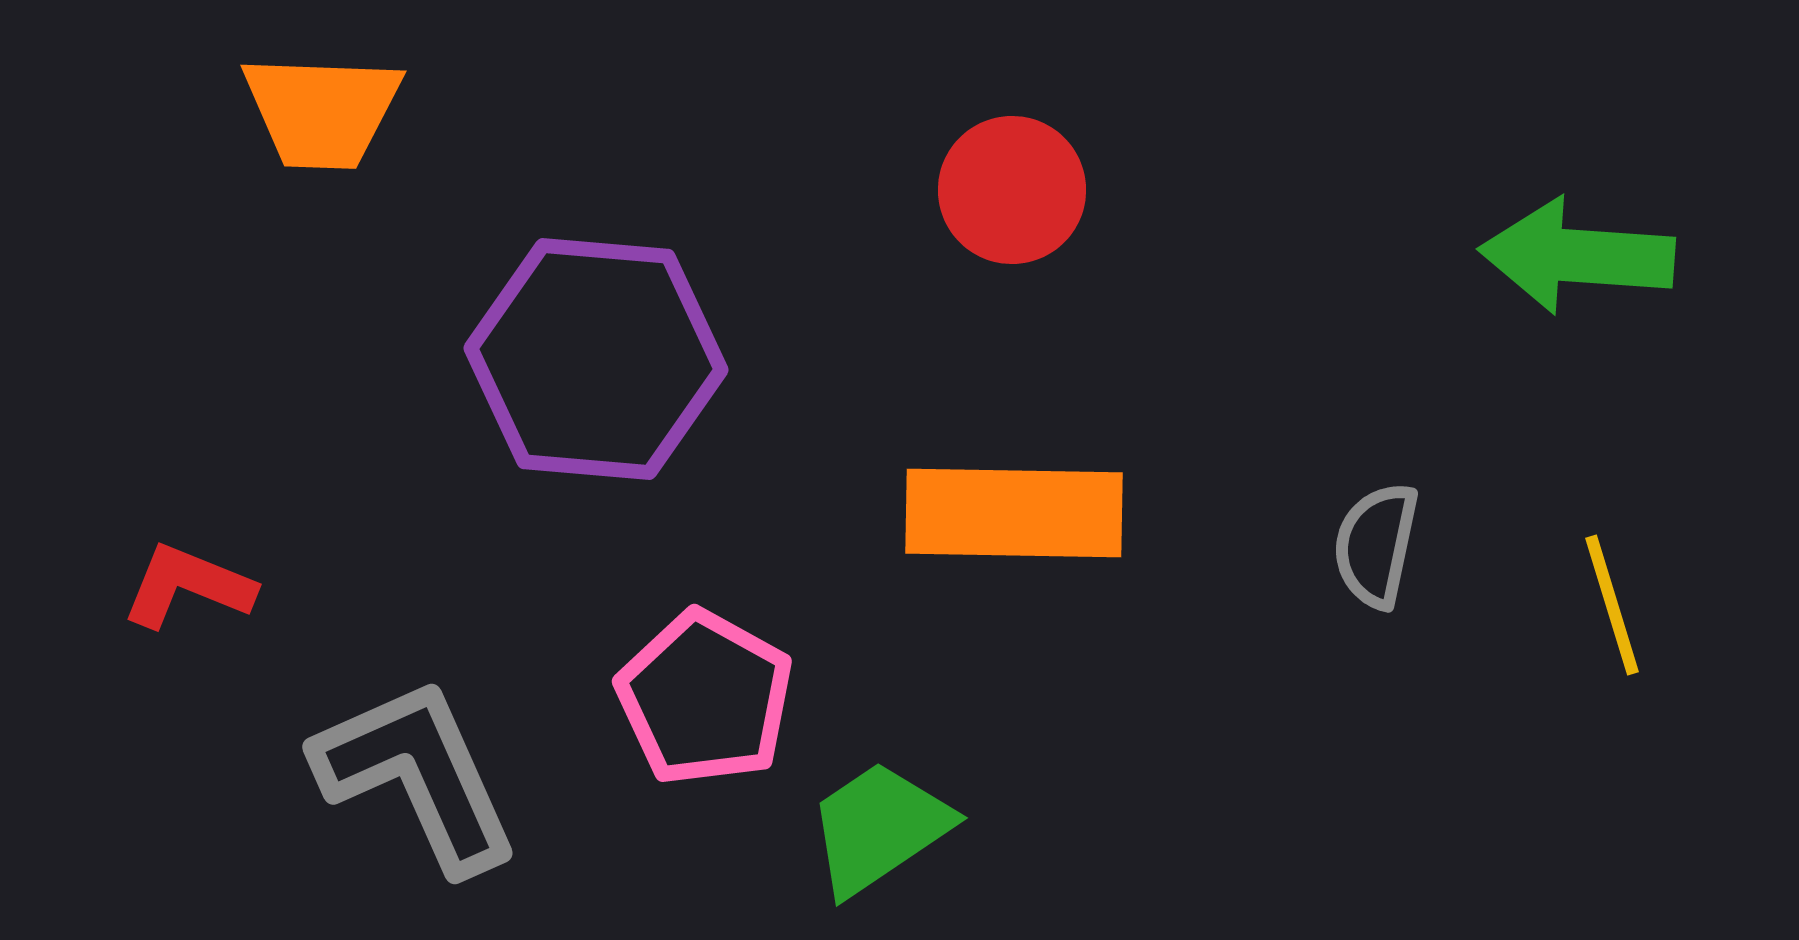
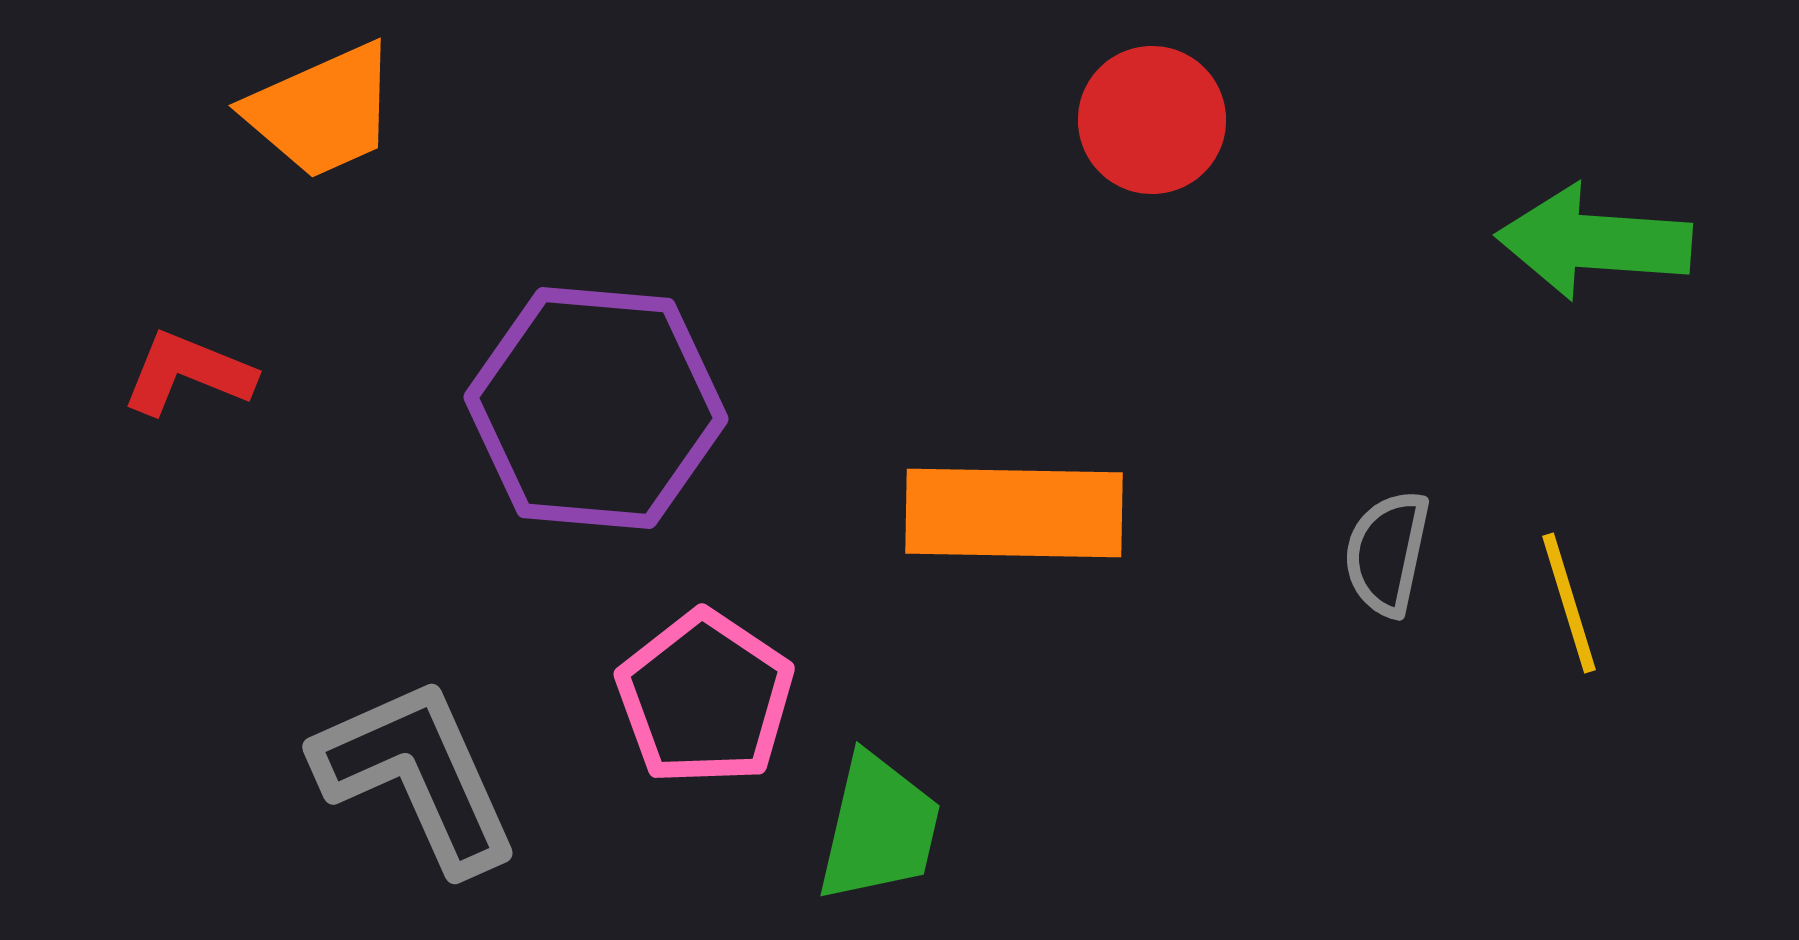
orange trapezoid: rotated 26 degrees counterclockwise
red circle: moved 140 px right, 70 px up
green arrow: moved 17 px right, 14 px up
purple hexagon: moved 49 px down
gray semicircle: moved 11 px right, 8 px down
red L-shape: moved 213 px up
yellow line: moved 43 px left, 2 px up
pink pentagon: rotated 5 degrees clockwise
green trapezoid: rotated 137 degrees clockwise
